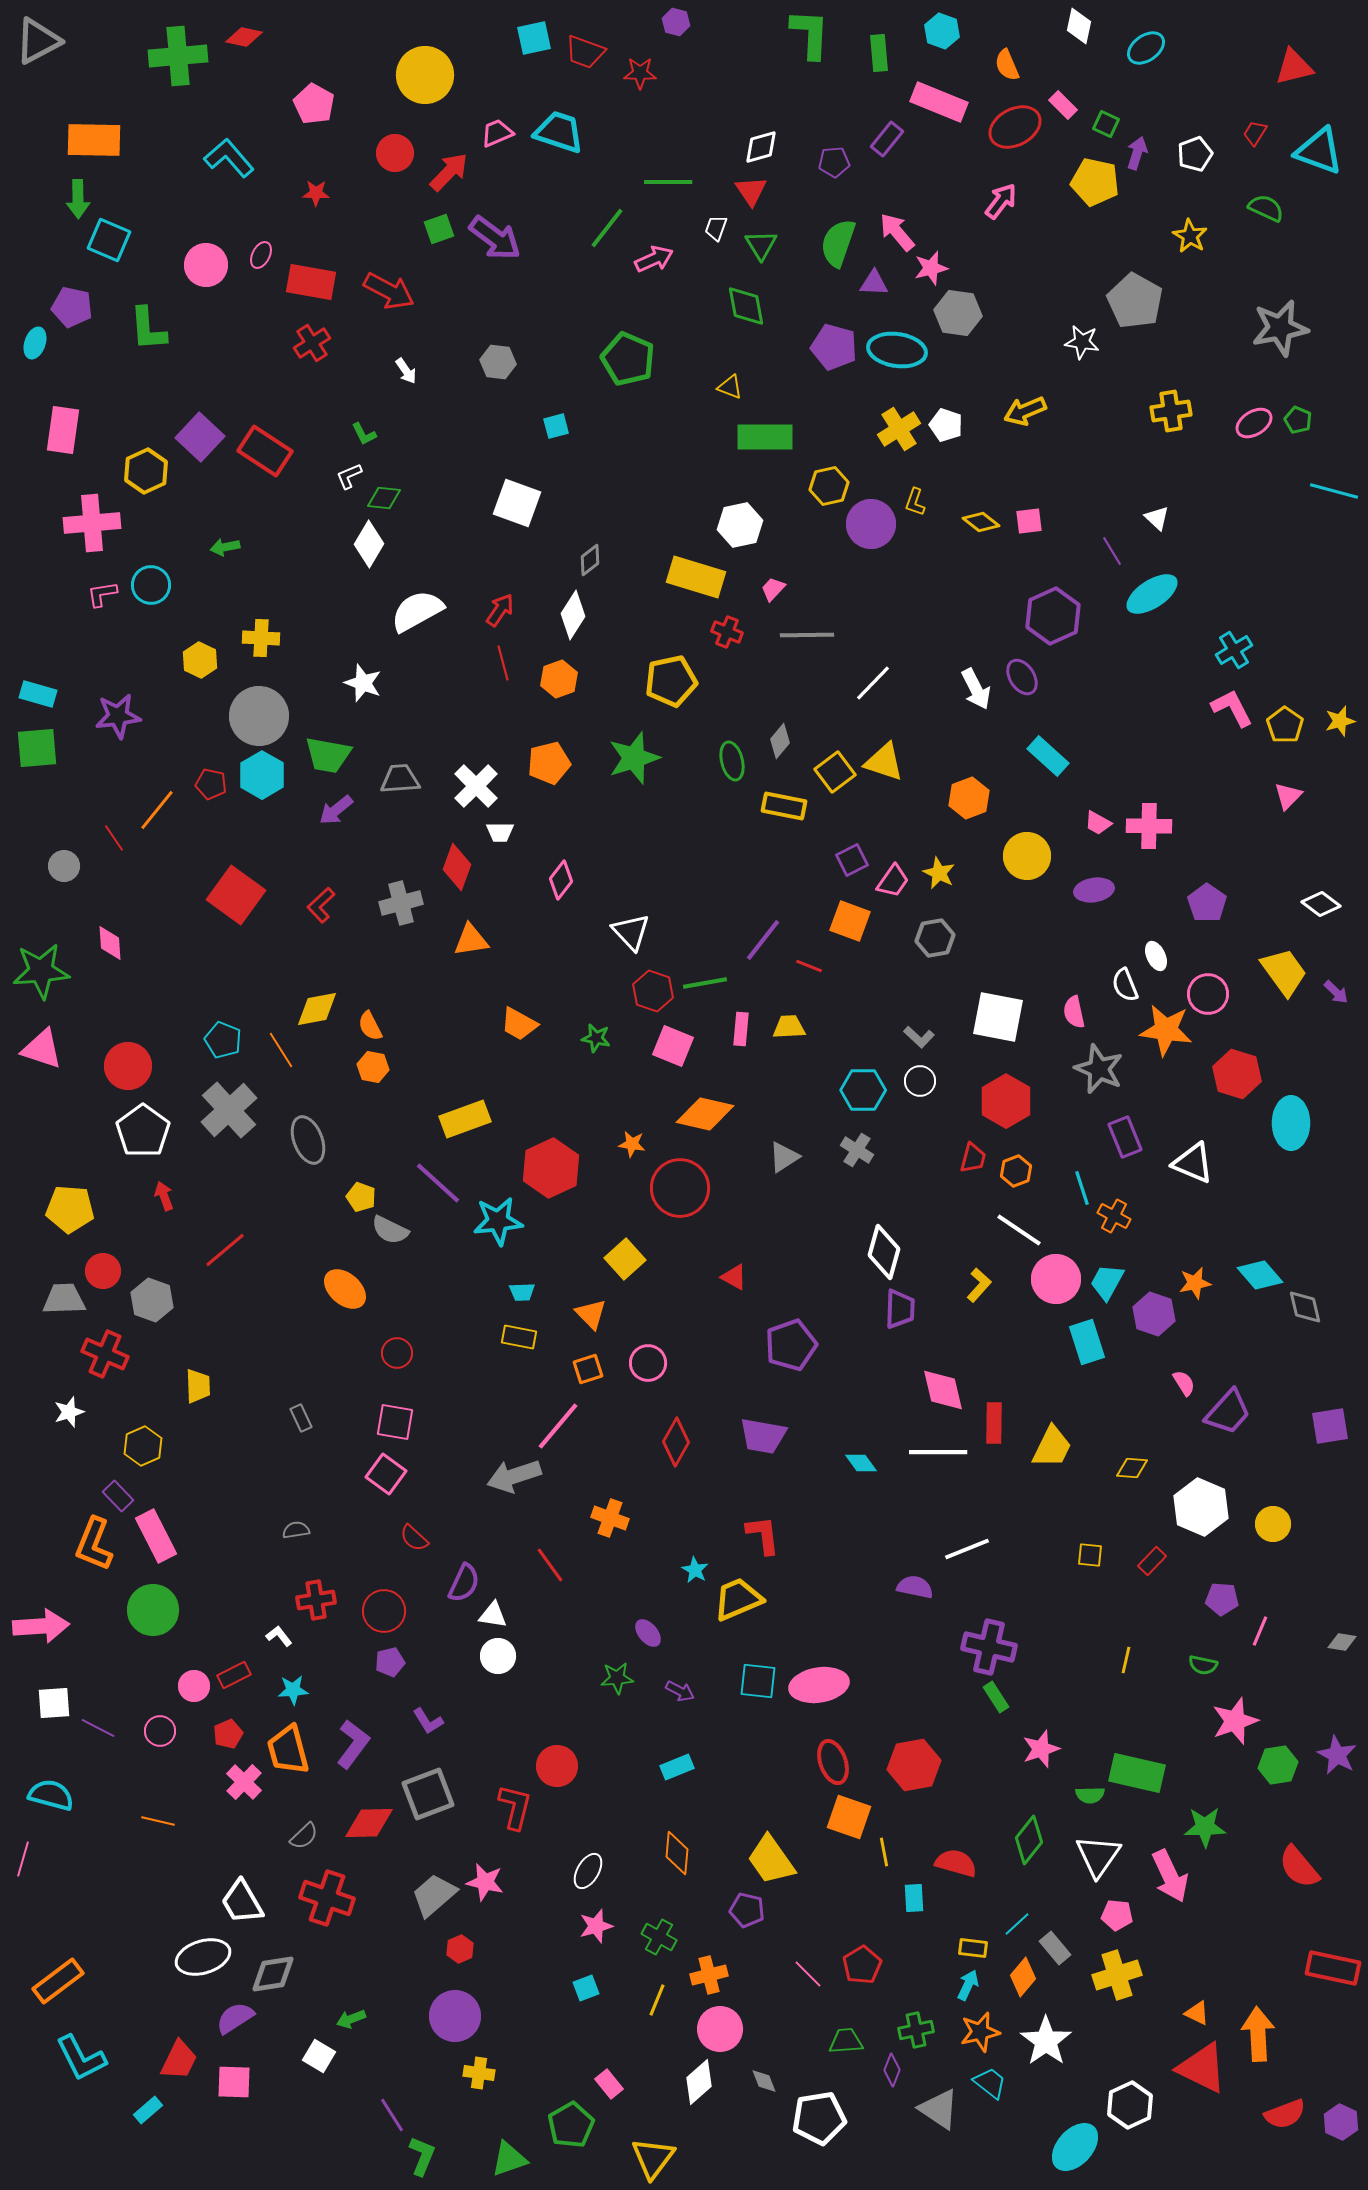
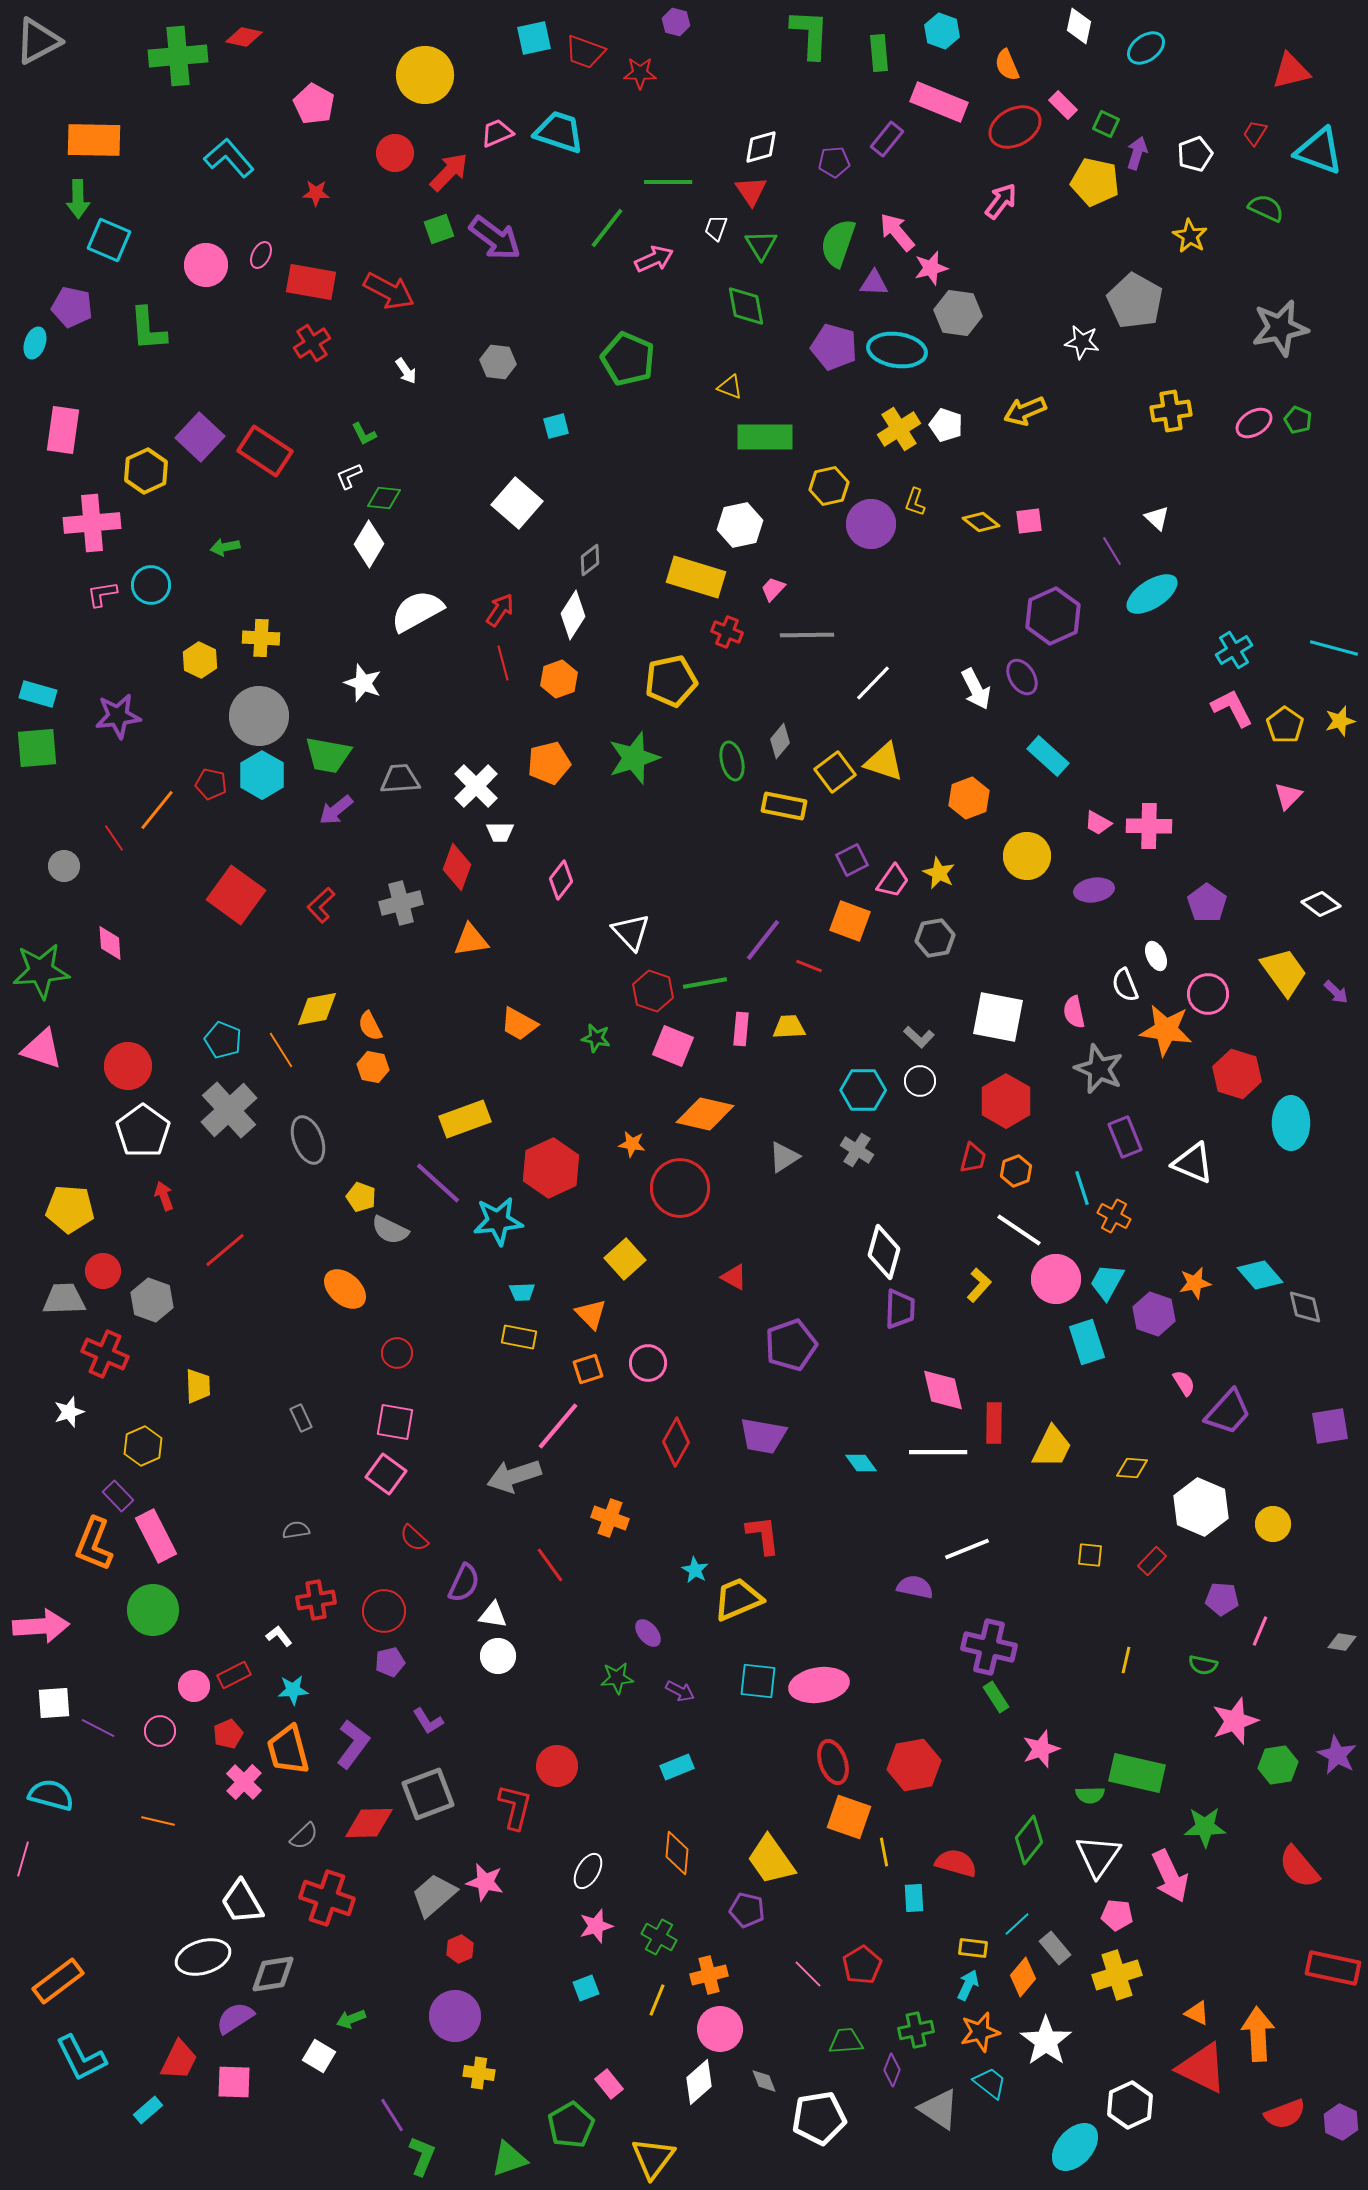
red triangle at (1294, 67): moved 3 px left, 4 px down
cyan line at (1334, 491): moved 157 px down
white square at (517, 503): rotated 21 degrees clockwise
